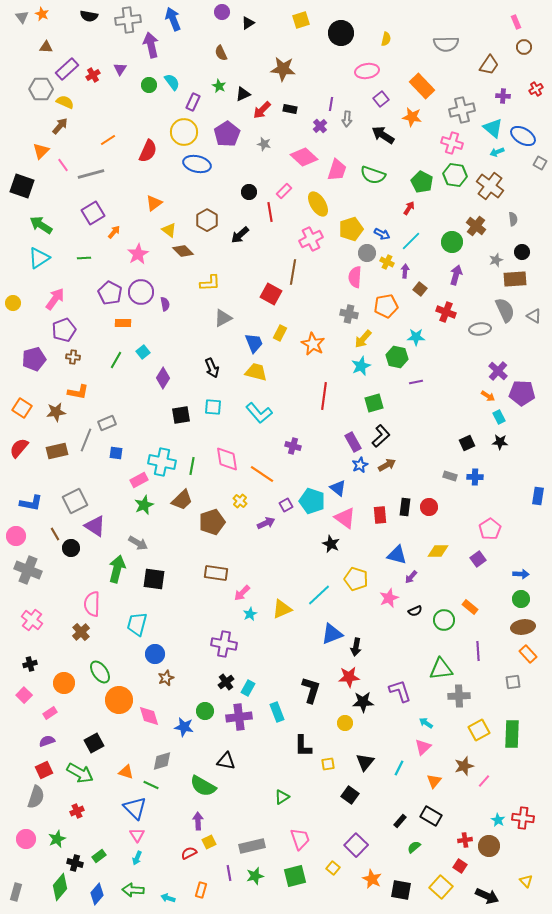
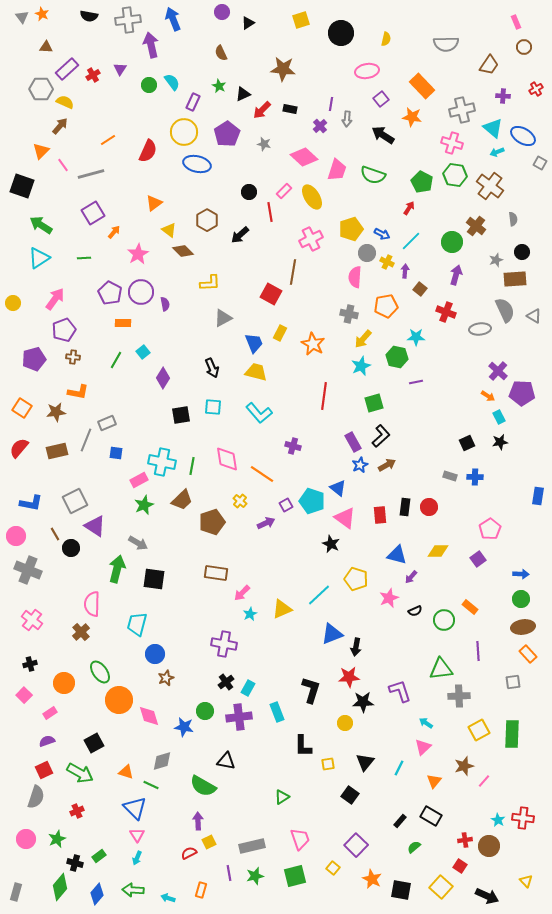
yellow ellipse at (318, 204): moved 6 px left, 7 px up
black star at (500, 442): rotated 14 degrees counterclockwise
